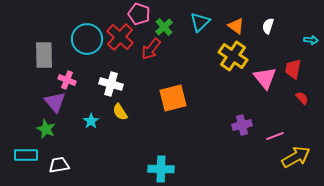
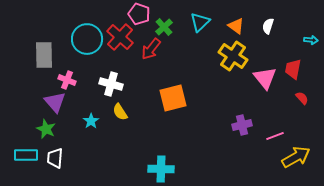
white trapezoid: moved 4 px left, 7 px up; rotated 75 degrees counterclockwise
